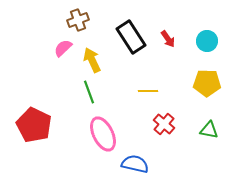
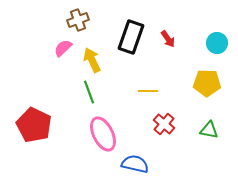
black rectangle: rotated 52 degrees clockwise
cyan circle: moved 10 px right, 2 px down
